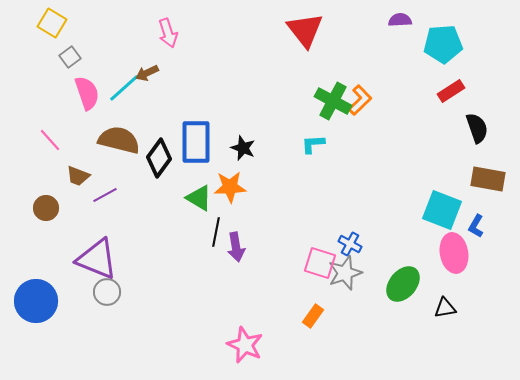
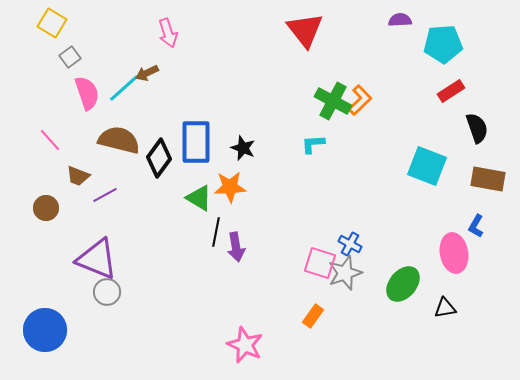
cyan square: moved 15 px left, 44 px up
blue circle: moved 9 px right, 29 px down
